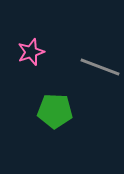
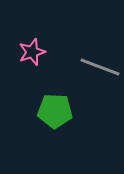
pink star: moved 1 px right
